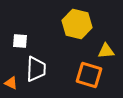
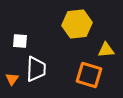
yellow hexagon: rotated 20 degrees counterclockwise
yellow triangle: moved 1 px up
orange triangle: moved 1 px right, 4 px up; rotated 40 degrees clockwise
